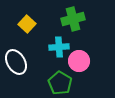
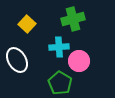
white ellipse: moved 1 px right, 2 px up
